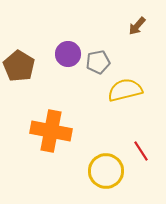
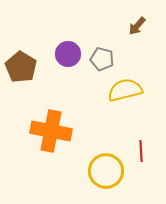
gray pentagon: moved 4 px right, 3 px up; rotated 25 degrees clockwise
brown pentagon: moved 2 px right, 1 px down
red line: rotated 30 degrees clockwise
